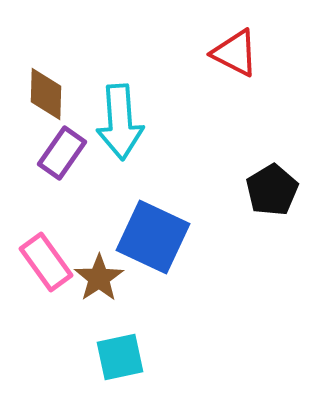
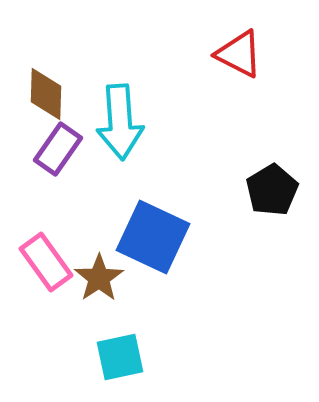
red triangle: moved 4 px right, 1 px down
purple rectangle: moved 4 px left, 4 px up
